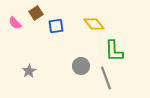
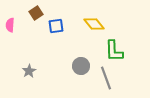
pink semicircle: moved 5 px left, 2 px down; rotated 48 degrees clockwise
